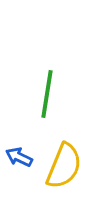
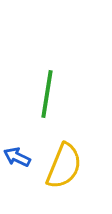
blue arrow: moved 2 px left
